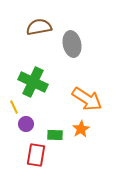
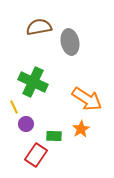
gray ellipse: moved 2 px left, 2 px up
green rectangle: moved 1 px left, 1 px down
red rectangle: rotated 25 degrees clockwise
